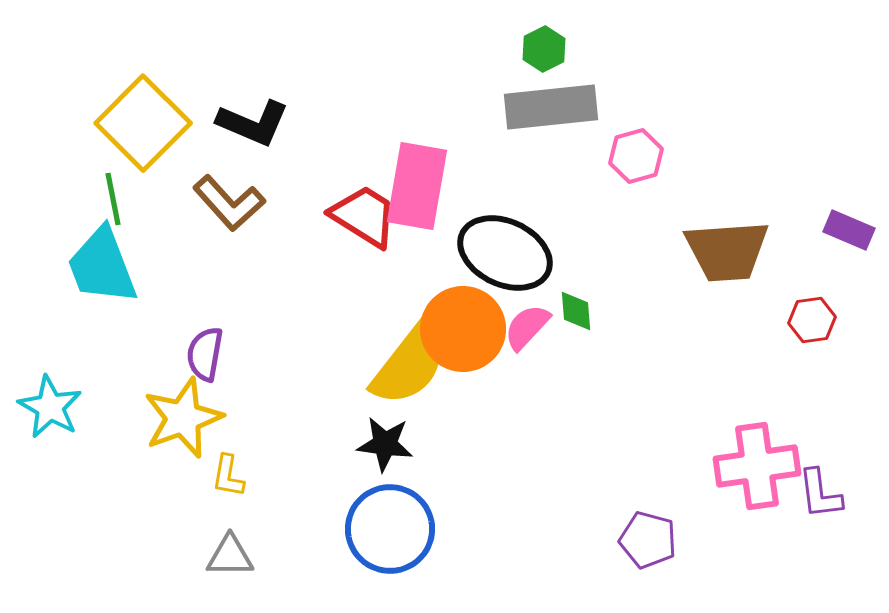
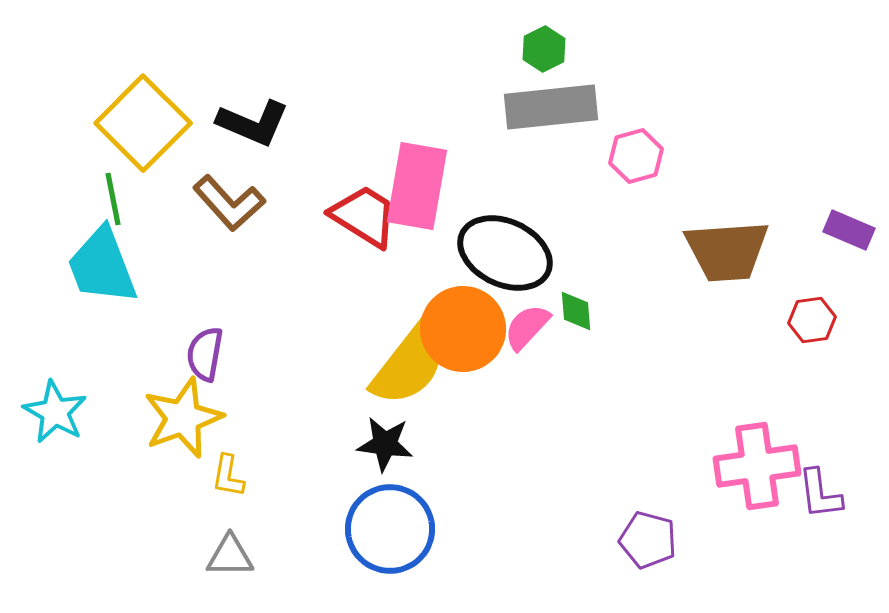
cyan star: moved 5 px right, 5 px down
